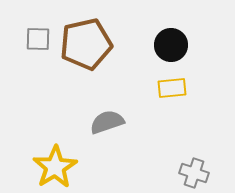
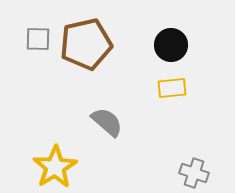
gray semicircle: rotated 60 degrees clockwise
